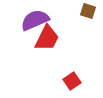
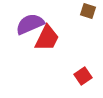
purple semicircle: moved 5 px left, 4 px down
red square: moved 11 px right, 5 px up
